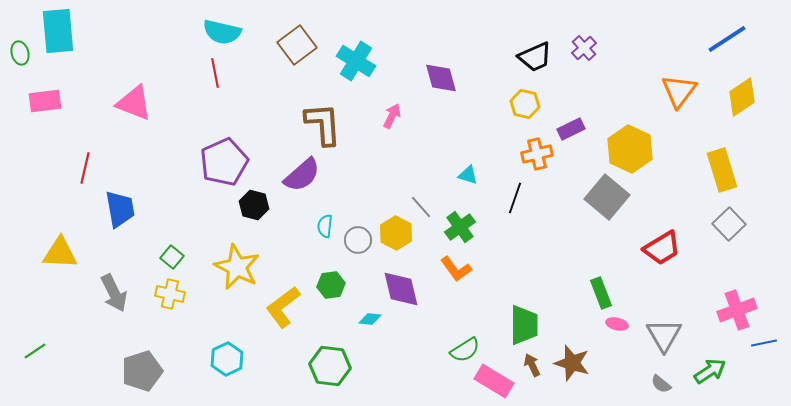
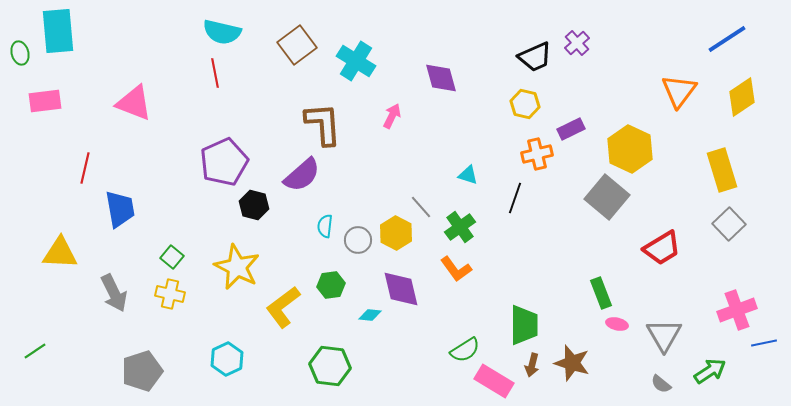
purple cross at (584, 48): moved 7 px left, 5 px up
cyan diamond at (370, 319): moved 4 px up
brown arrow at (532, 365): rotated 140 degrees counterclockwise
